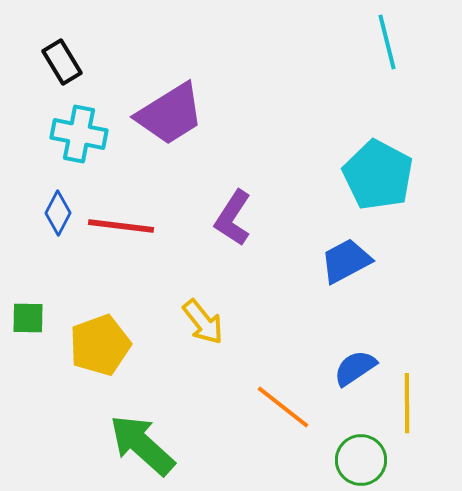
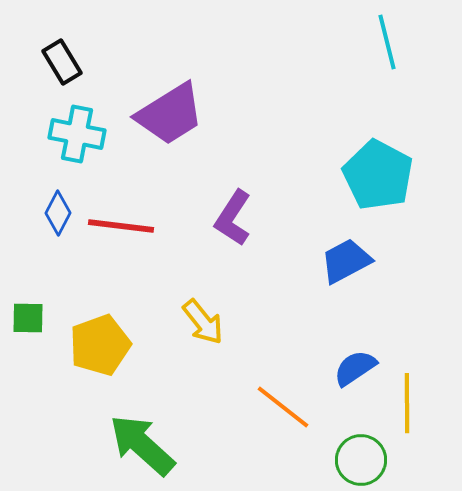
cyan cross: moved 2 px left
